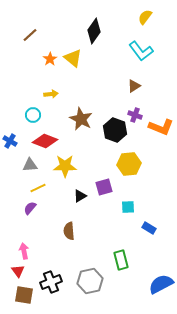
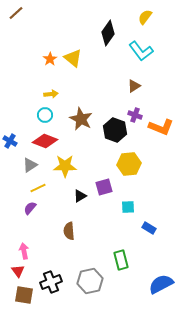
black diamond: moved 14 px right, 2 px down
brown line: moved 14 px left, 22 px up
cyan circle: moved 12 px right
gray triangle: rotated 28 degrees counterclockwise
